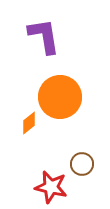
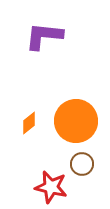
purple L-shape: rotated 75 degrees counterclockwise
orange circle: moved 16 px right, 24 px down
